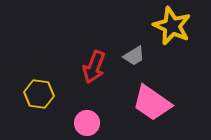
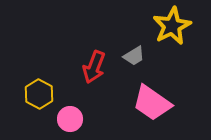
yellow star: rotated 21 degrees clockwise
yellow hexagon: rotated 20 degrees clockwise
pink circle: moved 17 px left, 4 px up
